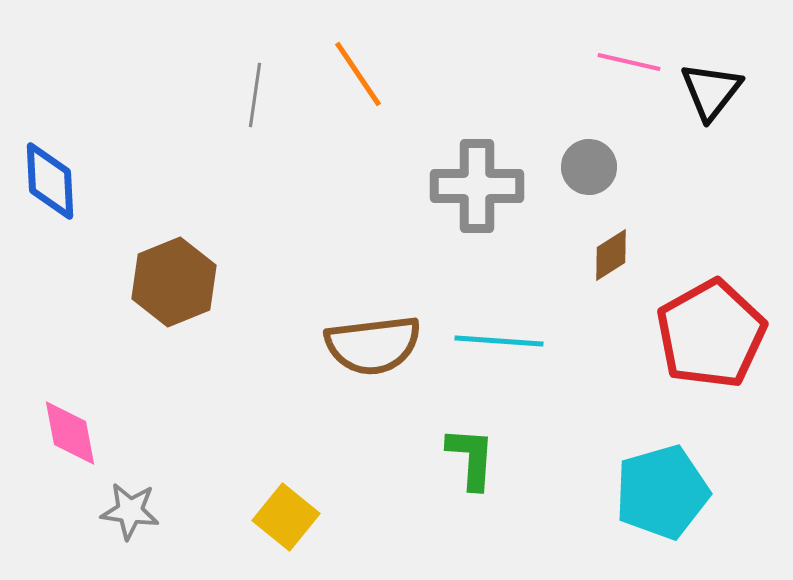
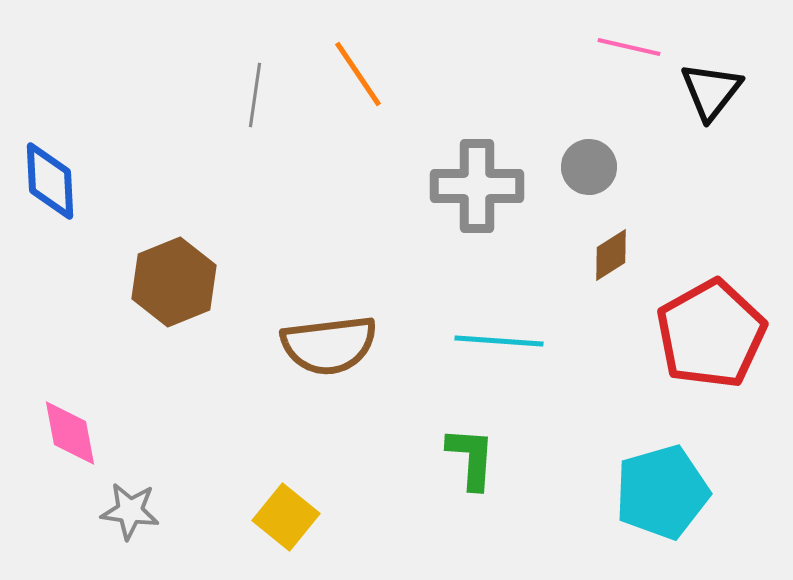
pink line: moved 15 px up
brown semicircle: moved 44 px left
